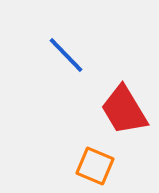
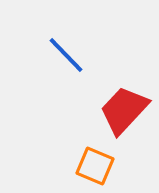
red trapezoid: rotated 74 degrees clockwise
